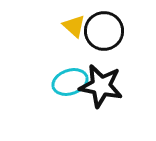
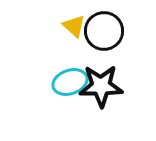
black star: rotated 12 degrees counterclockwise
